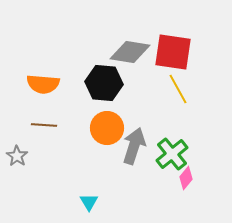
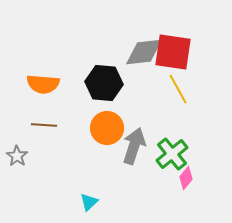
gray diamond: moved 14 px right; rotated 15 degrees counterclockwise
cyan triangle: rotated 18 degrees clockwise
